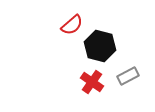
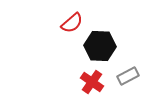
red semicircle: moved 2 px up
black hexagon: rotated 12 degrees counterclockwise
